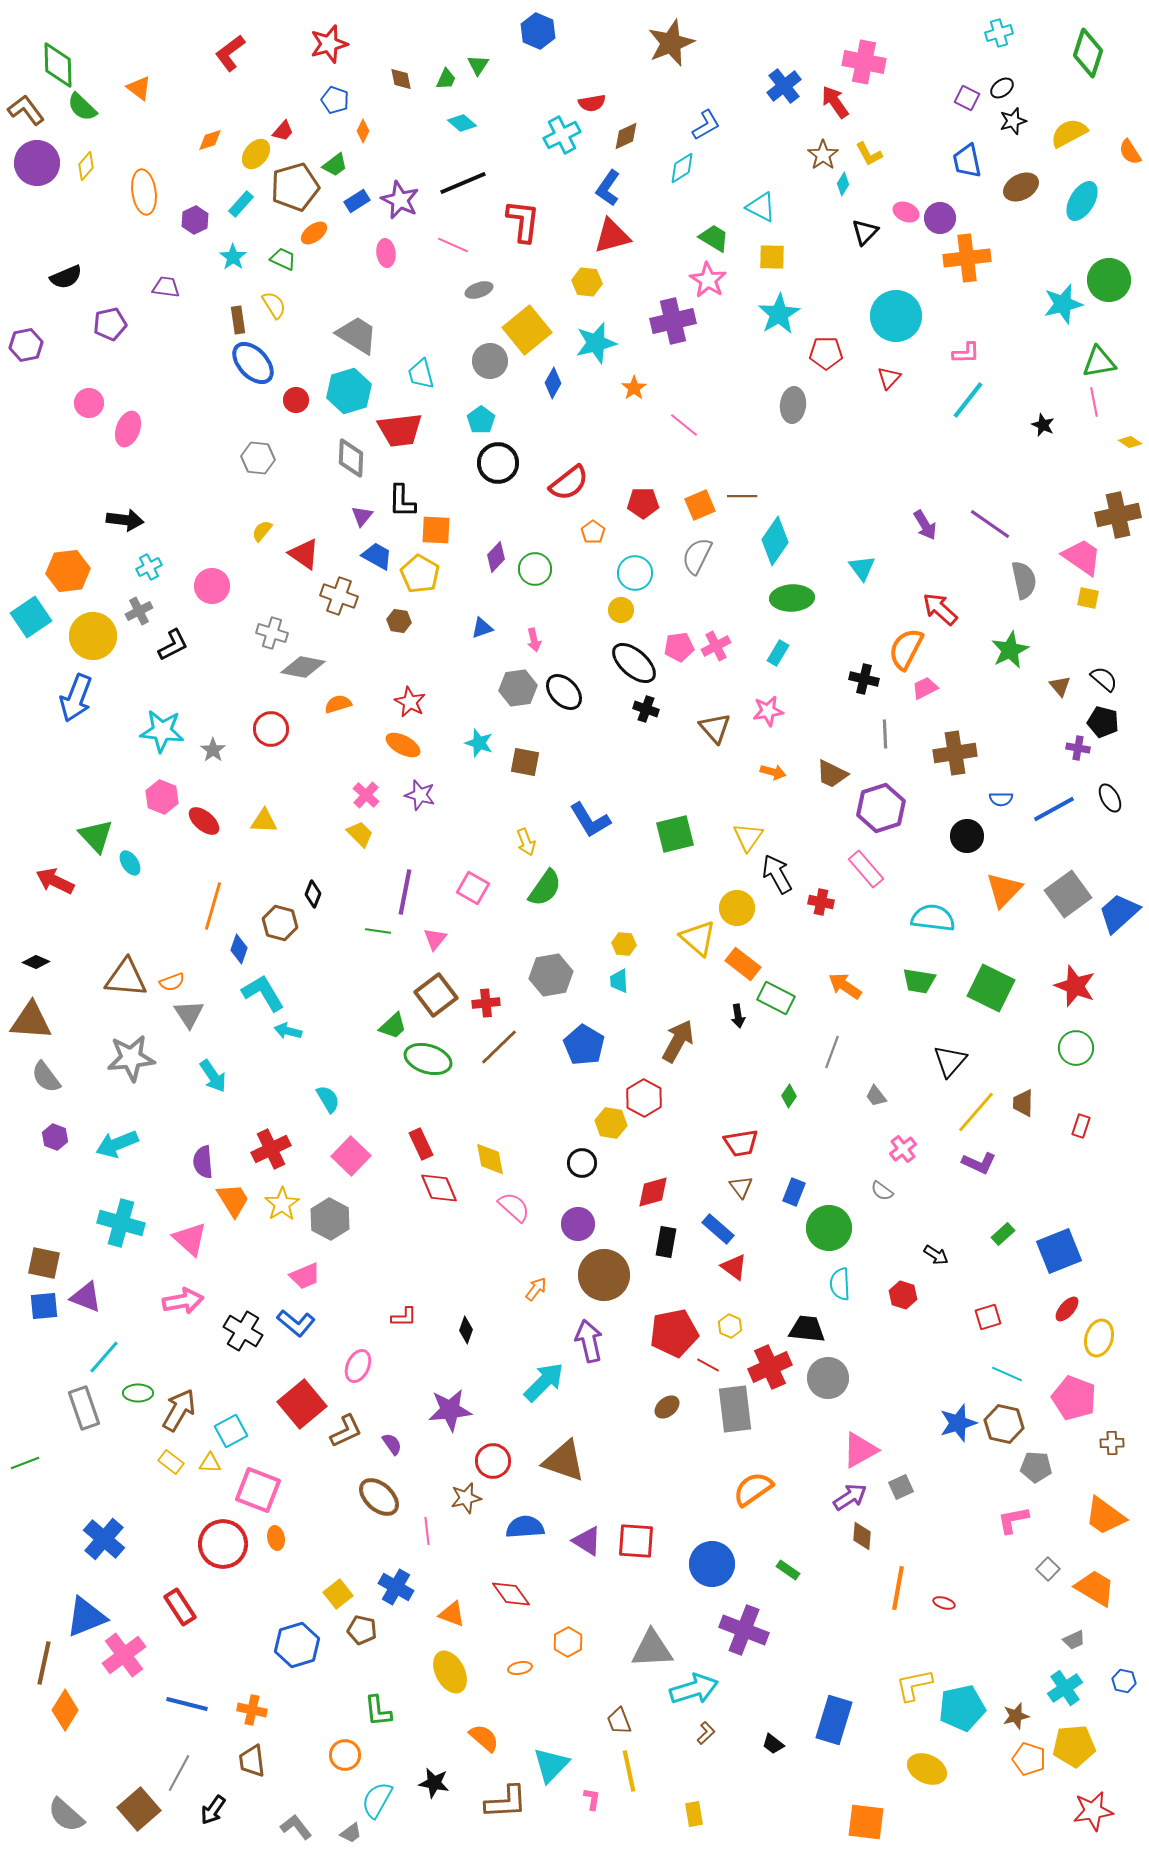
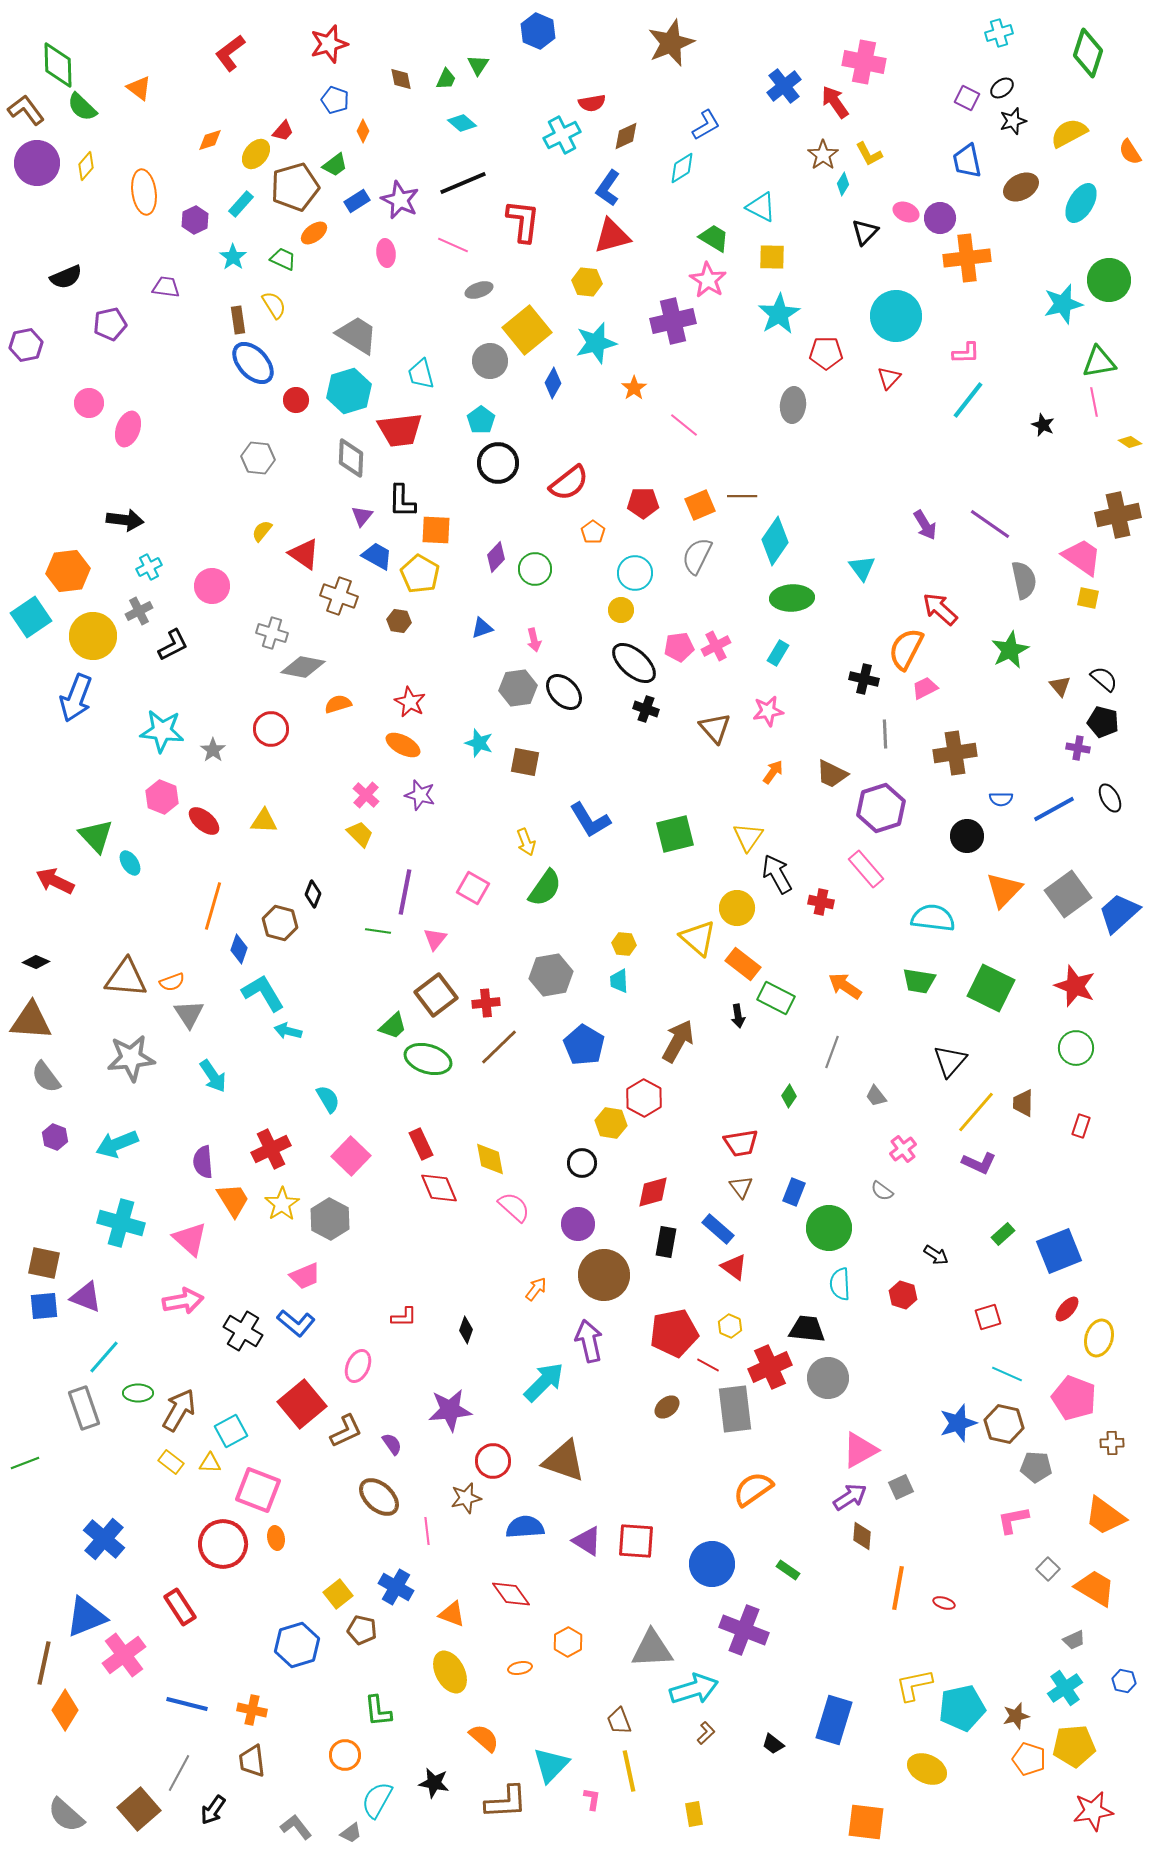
cyan ellipse at (1082, 201): moved 1 px left, 2 px down
orange arrow at (773, 772): rotated 70 degrees counterclockwise
